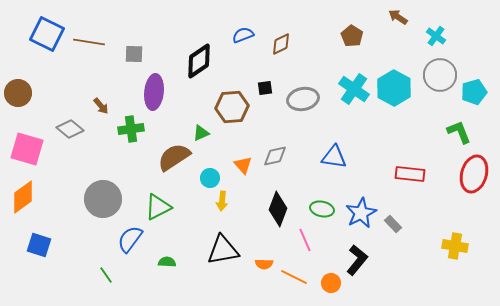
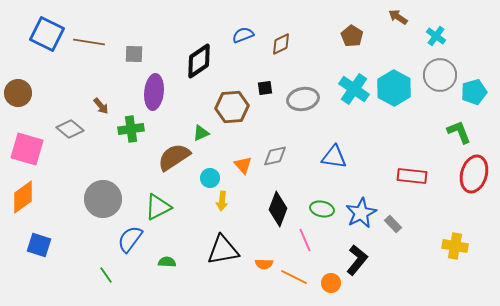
red rectangle at (410, 174): moved 2 px right, 2 px down
